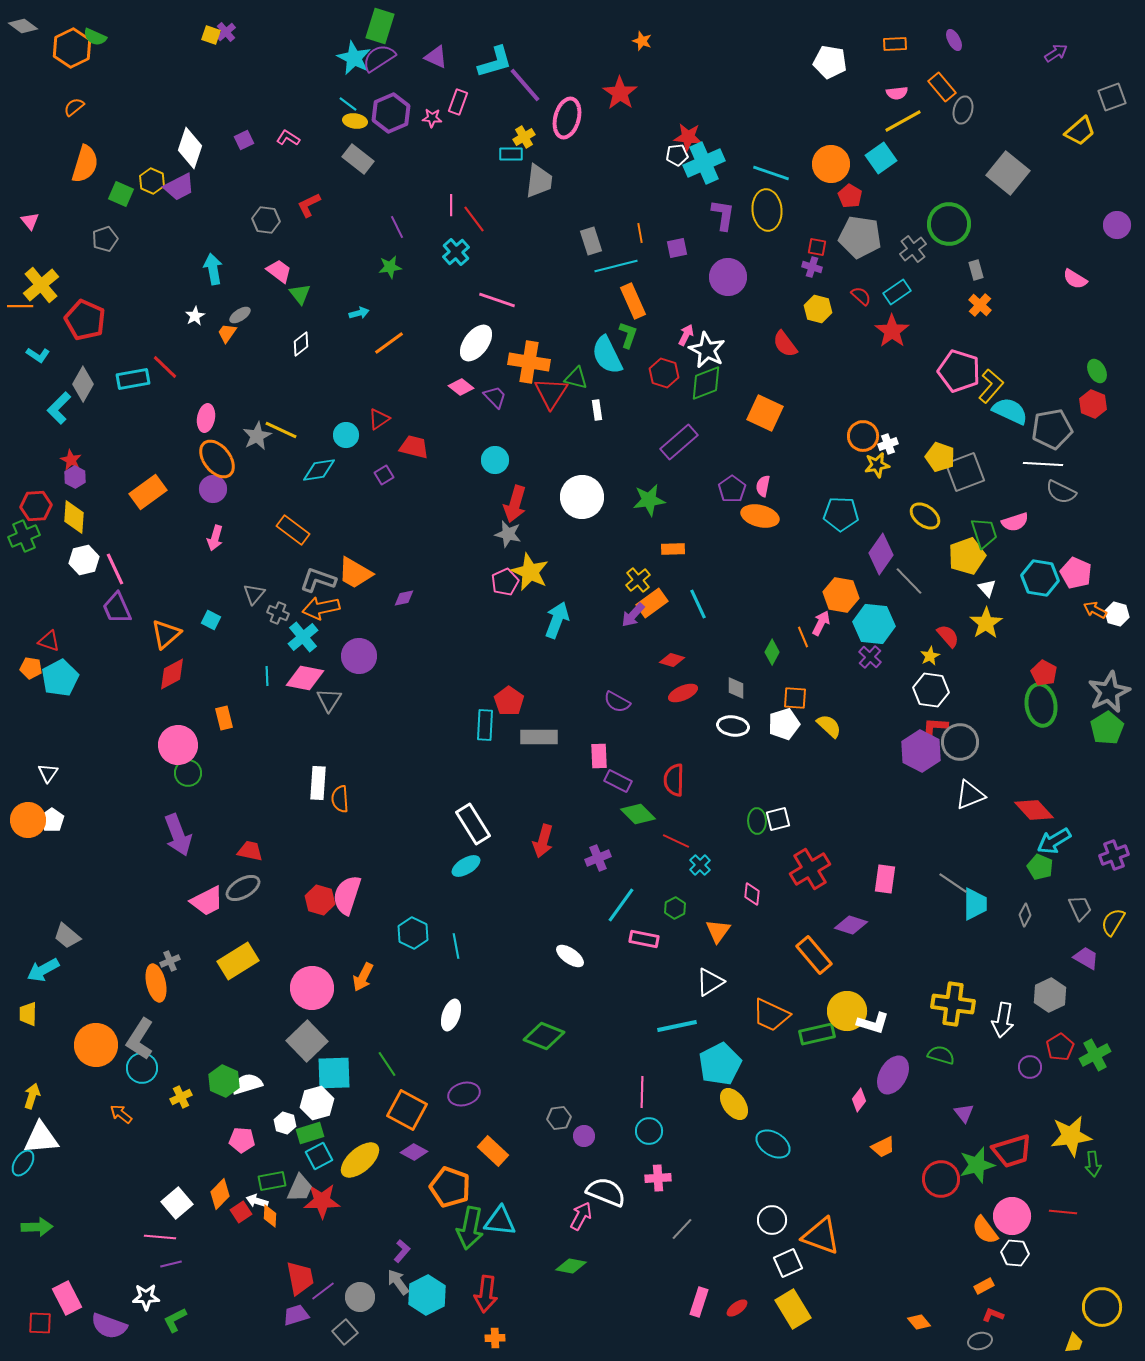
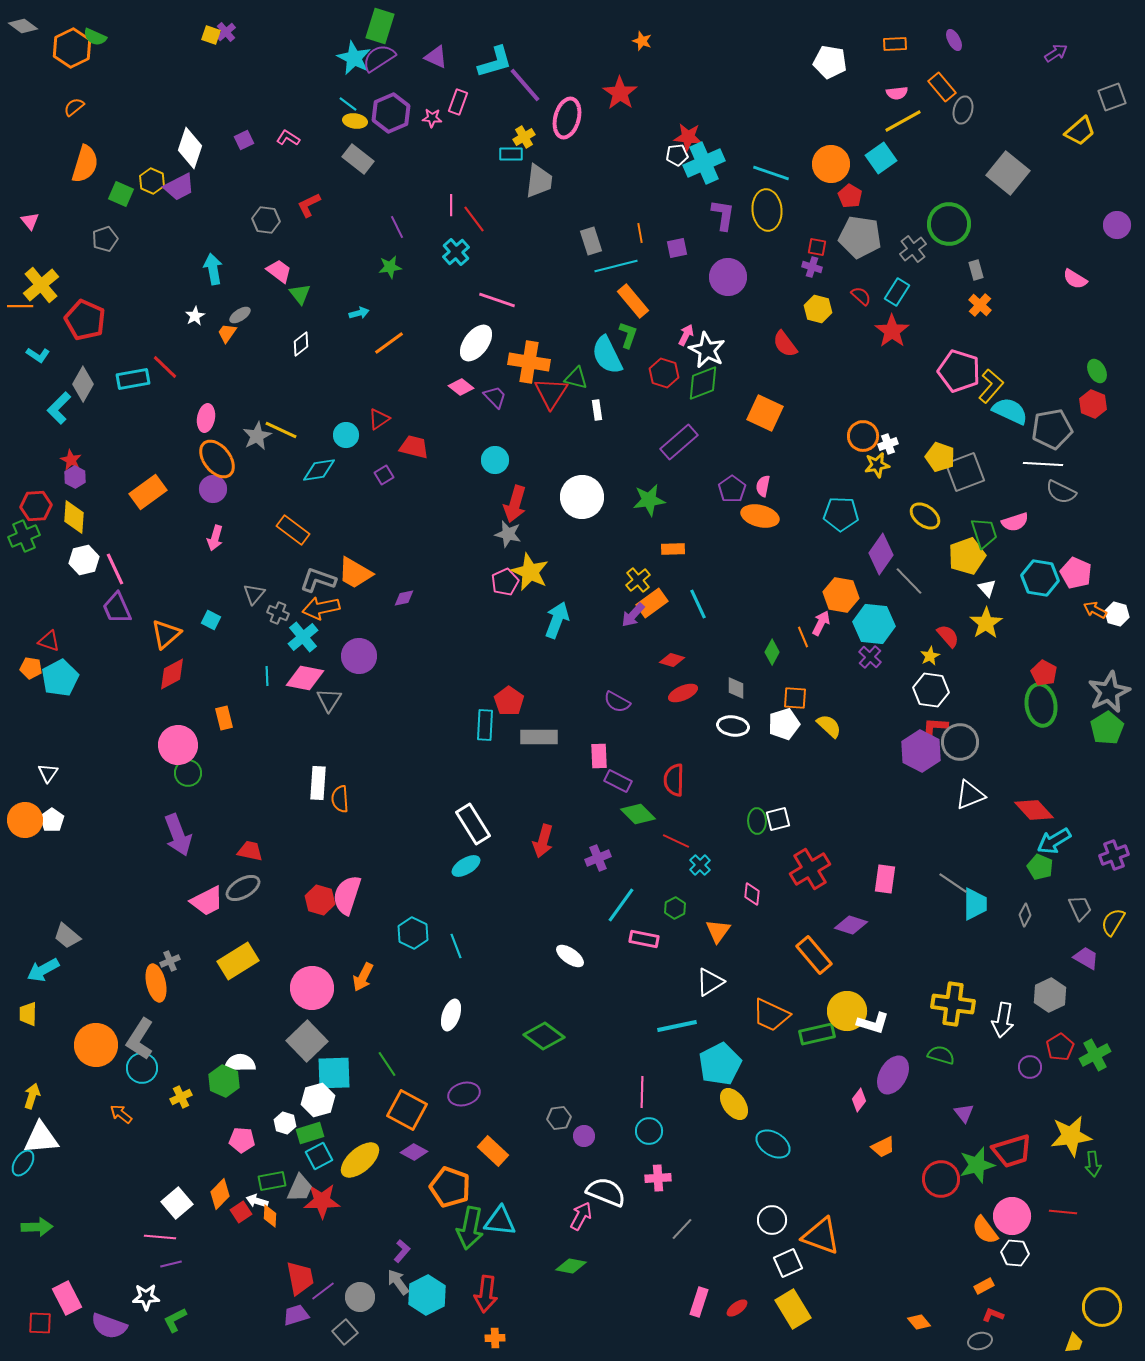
cyan rectangle at (897, 292): rotated 24 degrees counterclockwise
orange rectangle at (633, 301): rotated 16 degrees counterclockwise
green diamond at (706, 383): moved 3 px left
orange circle at (28, 820): moved 3 px left
cyan line at (456, 946): rotated 10 degrees counterclockwise
green diamond at (544, 1036): rotated 15 degrees clockwise
white semicircle at (247, 1084): moved 7 px left, 21 px up; rotated 16 degrees clockwise
white hexagon at (317, 1103): moved 1 px right, 3 px up
